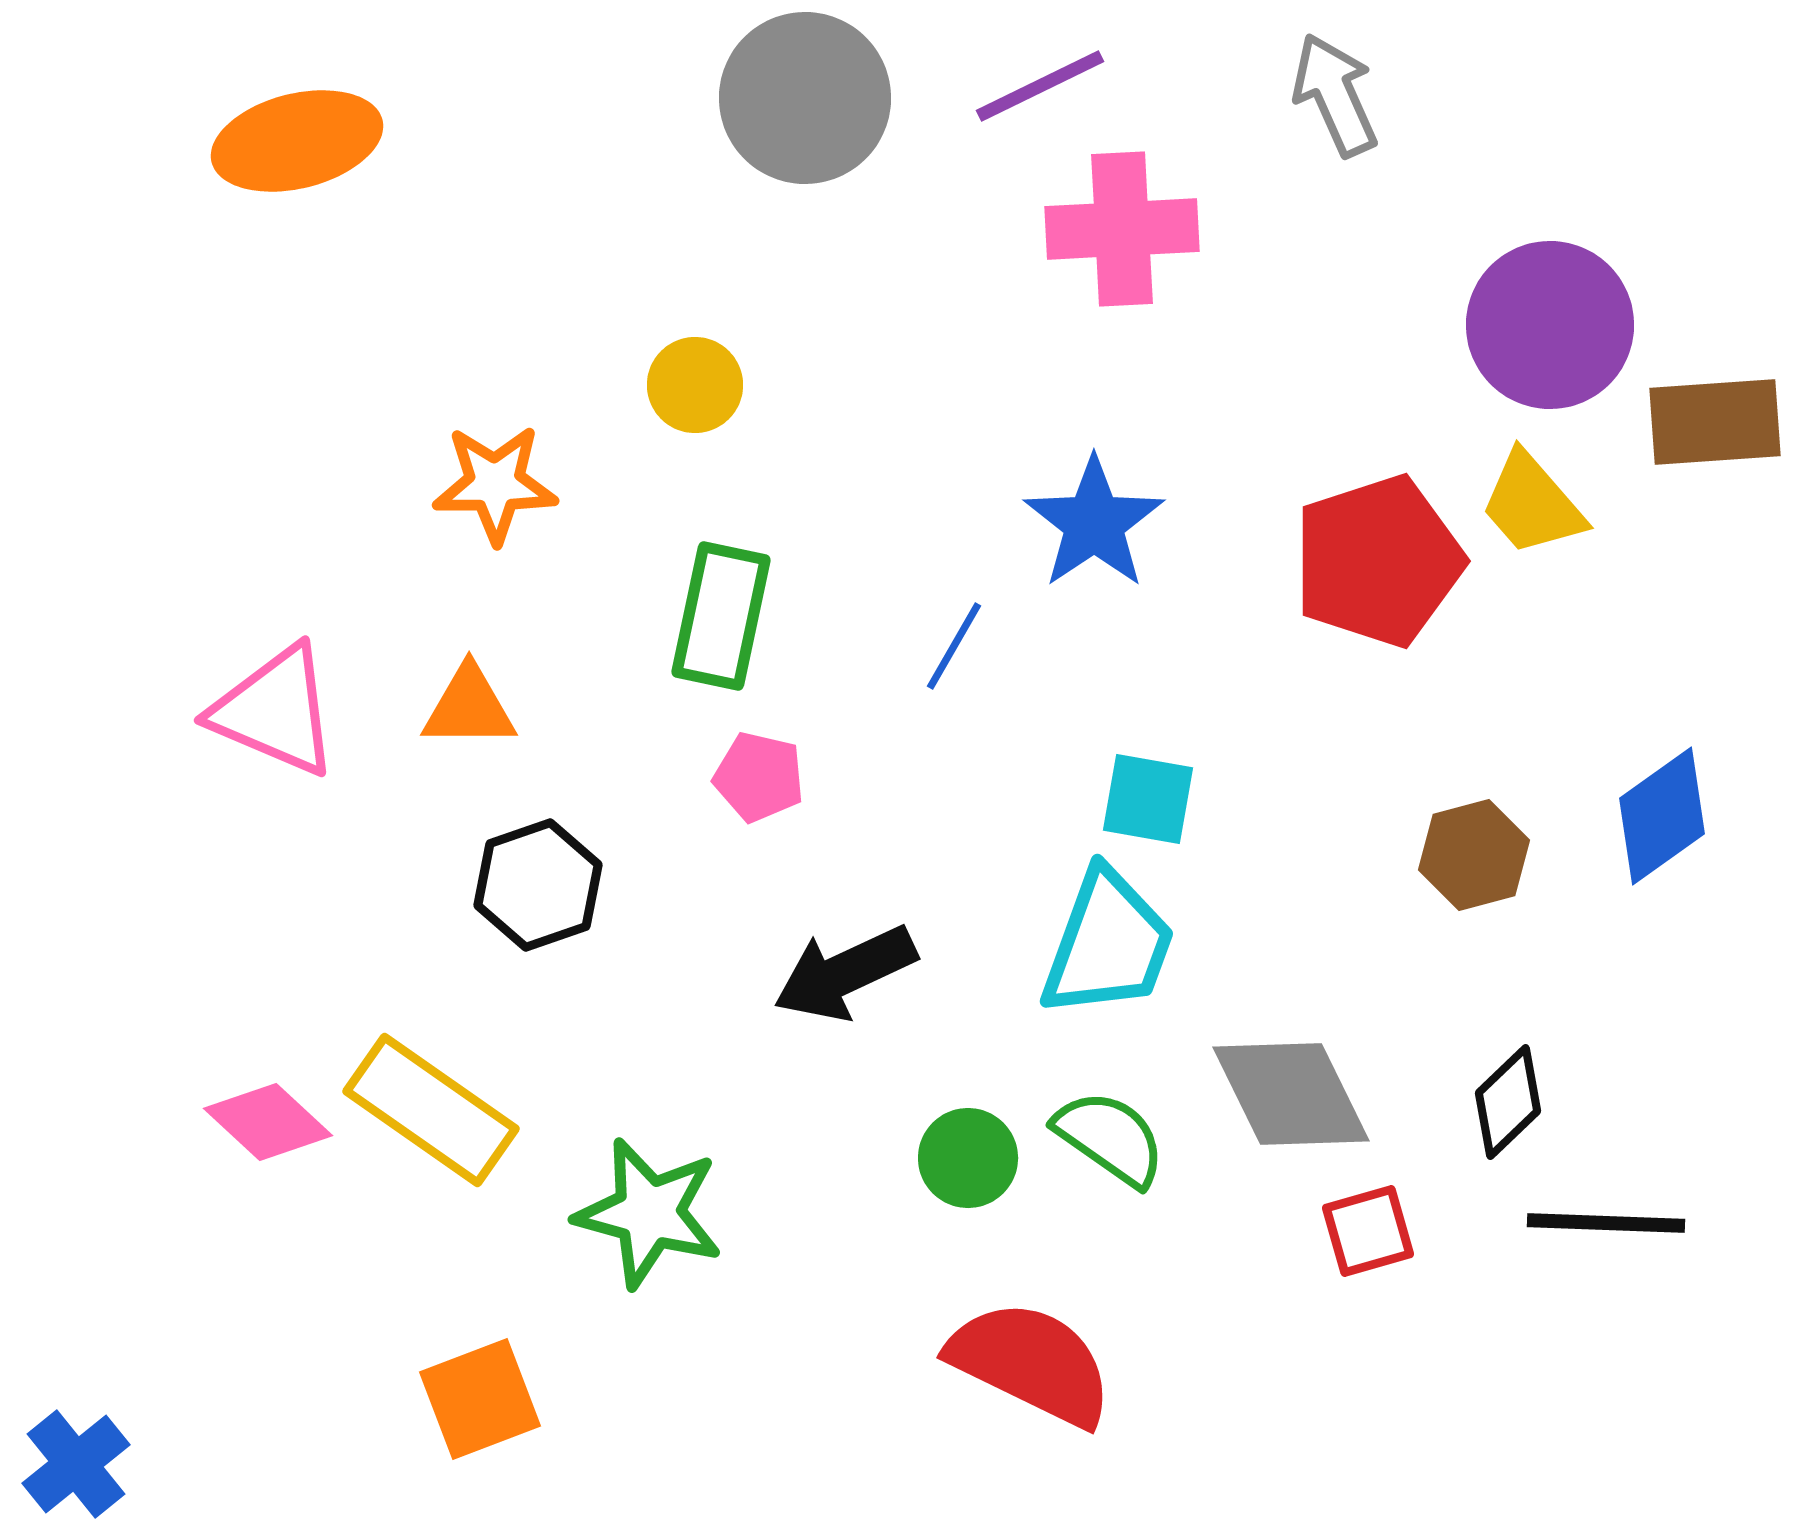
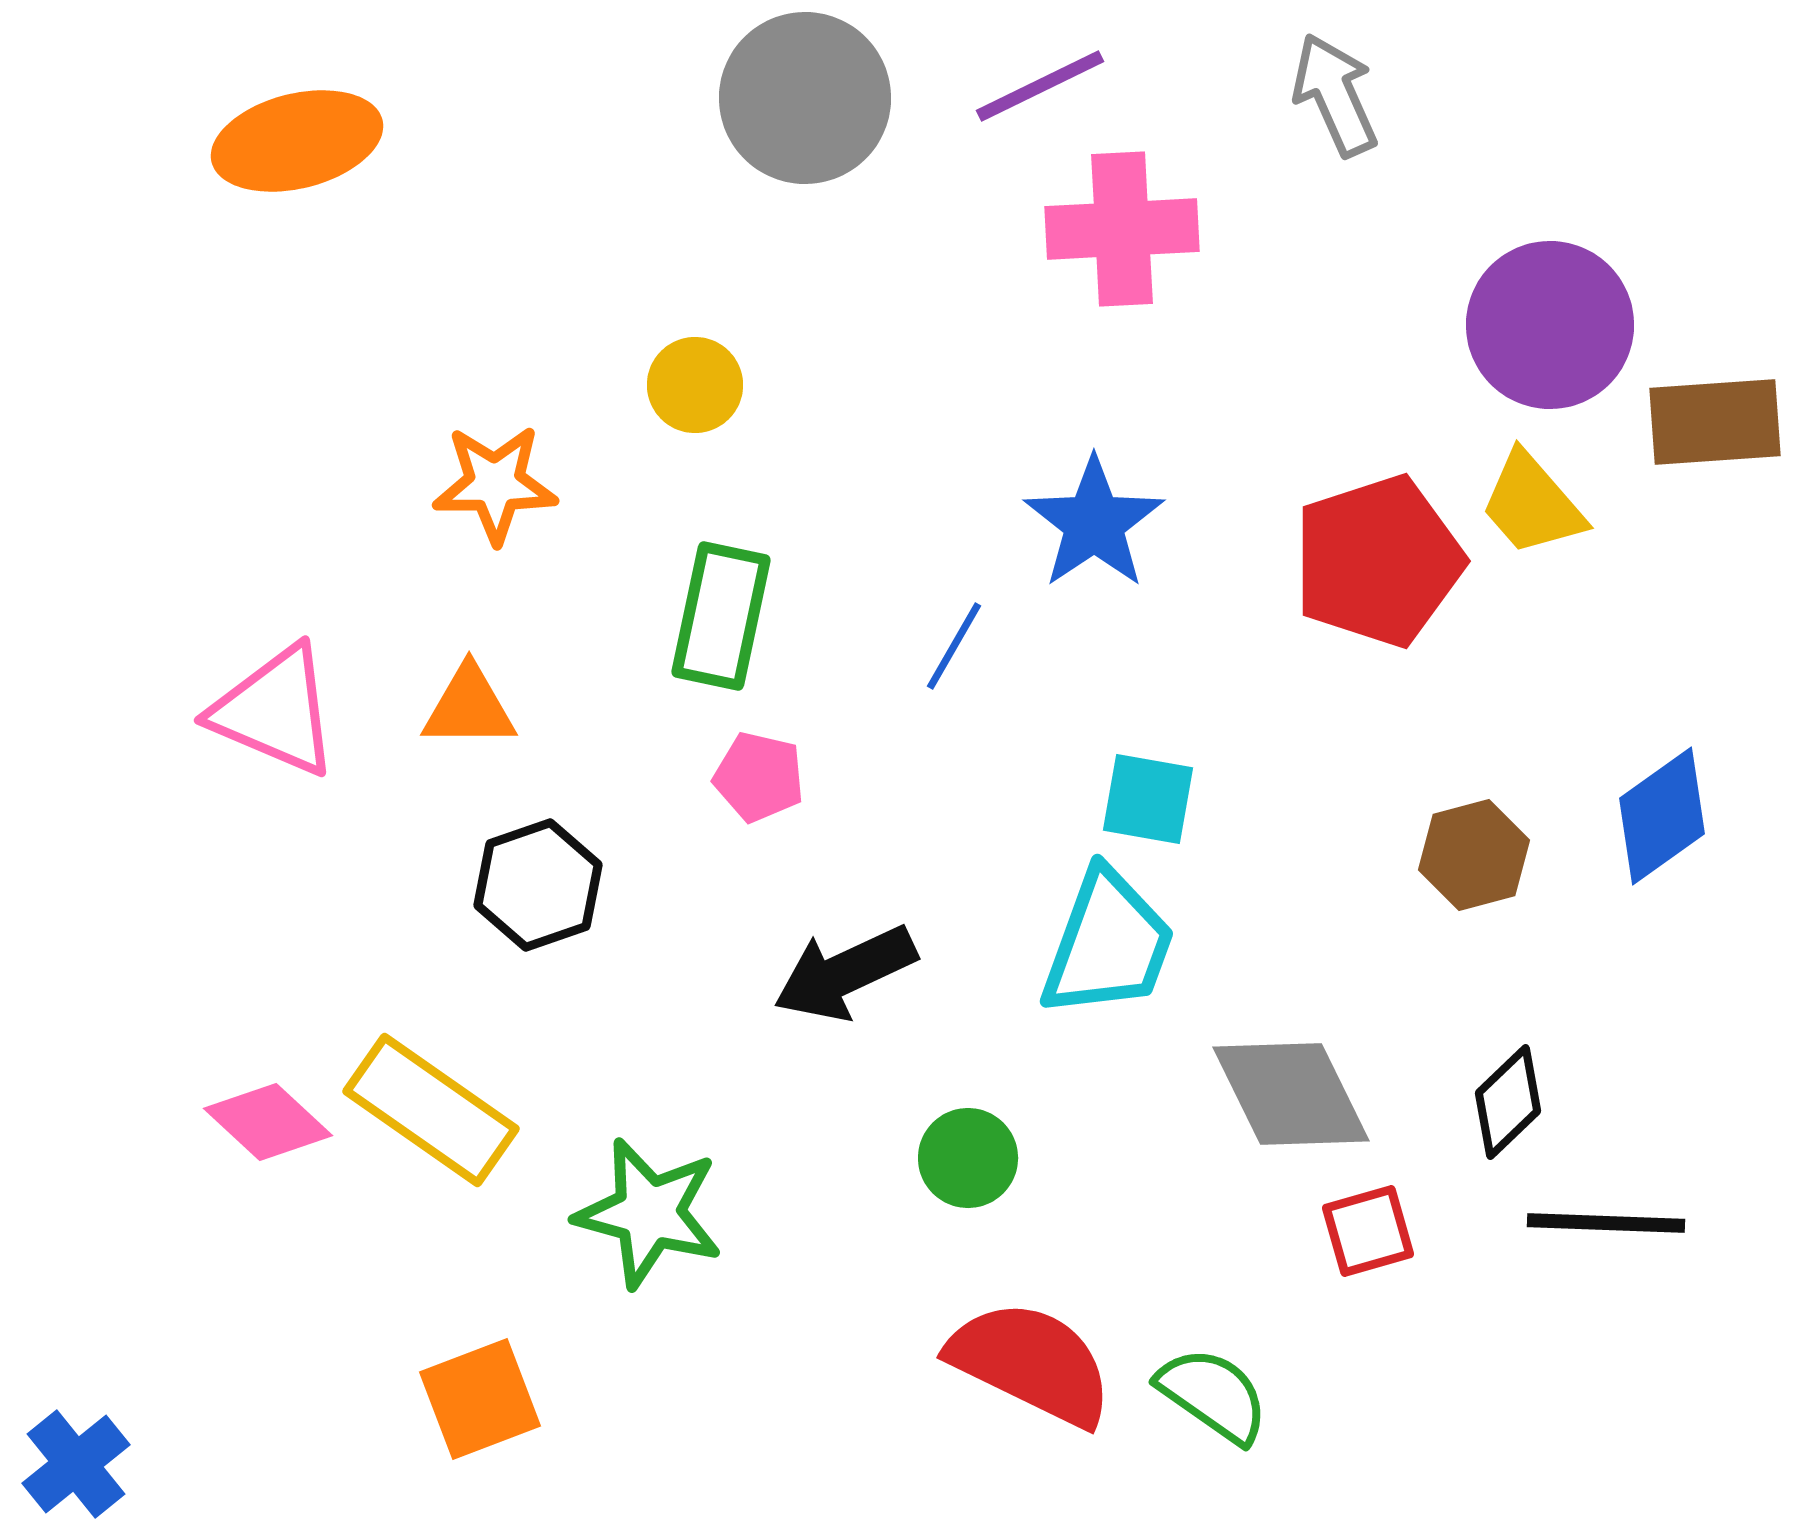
green semicircle: moved 103 px right, 257 px down
